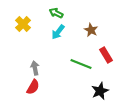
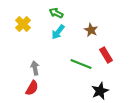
red semicircle: moved 1 px left, 1 px down
